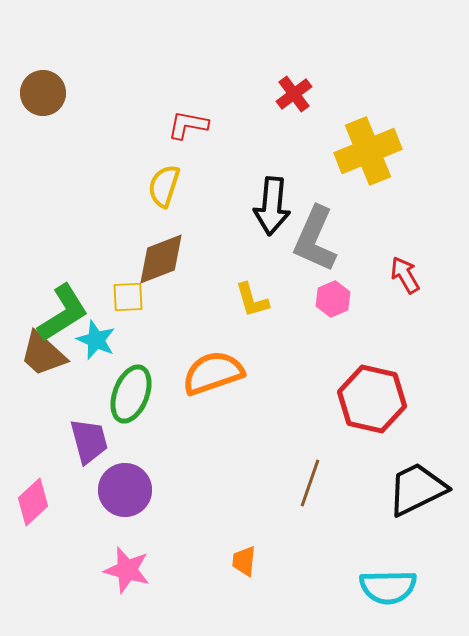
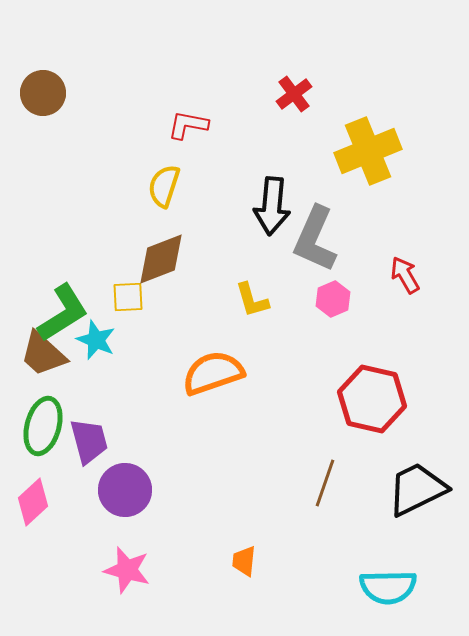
green ellipse: moved 88 px left, 32 px down; rotated 6 degrees counterclockwise
brown line: moved 15 px right
